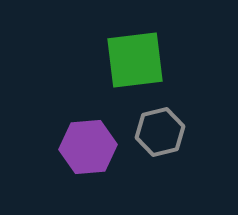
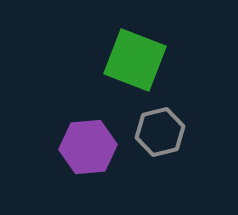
green square: rotated 28 degrees clockwise
